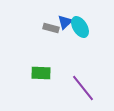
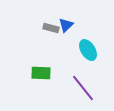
blue triangle: moved 1 px right, 3 px down
cyan ellipse: moved 8 px right, 23 px down
